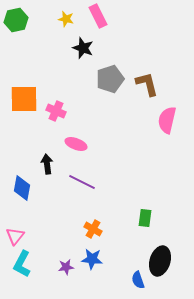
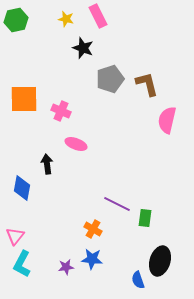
pink cross: moved 5 px right
purple line: moved 35 px right, 22 px down
